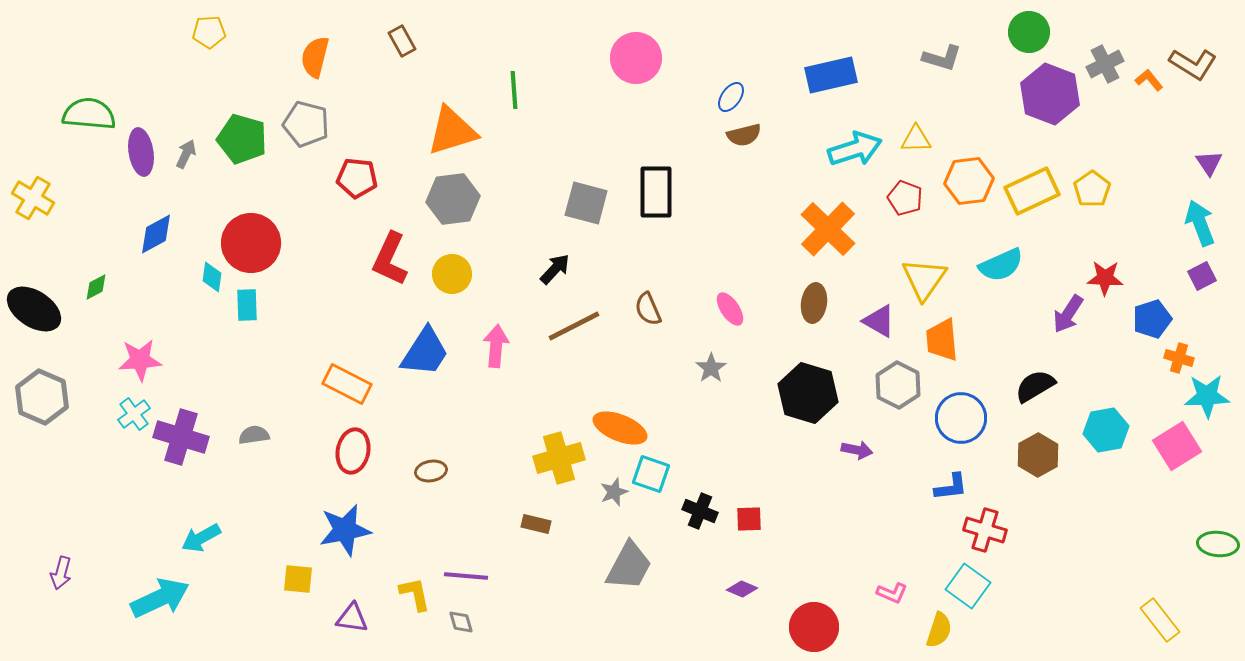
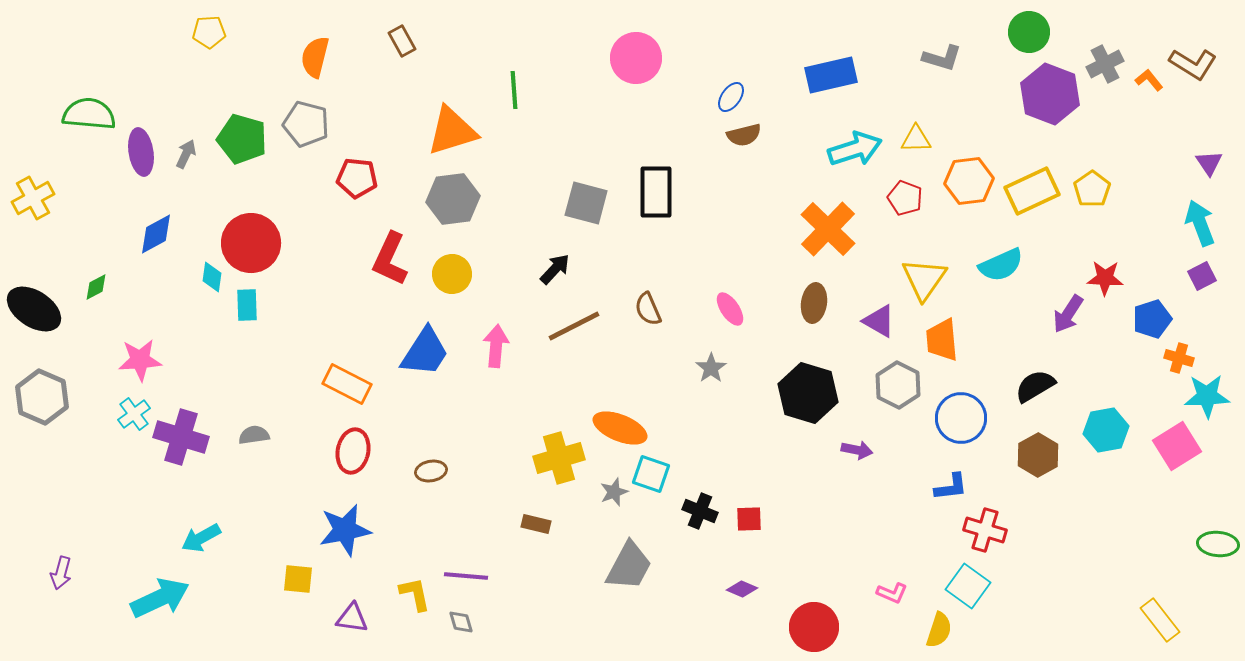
yellow cross at (33, 198): rotated 30 degrees clockwise
